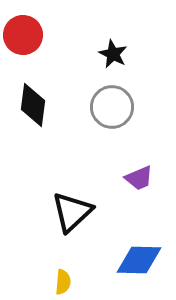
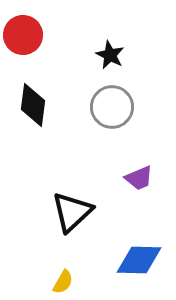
black star: moved 3 px left, 1 px down
yellow semicircle: rotated 25 degrees clockwise
